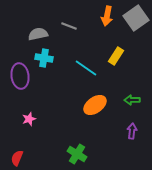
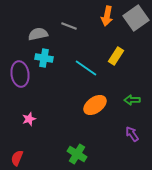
purple ellipse: moved 2 px up
purple arrow: moved 3 px down; rotated 42 degrees counterclockwise
